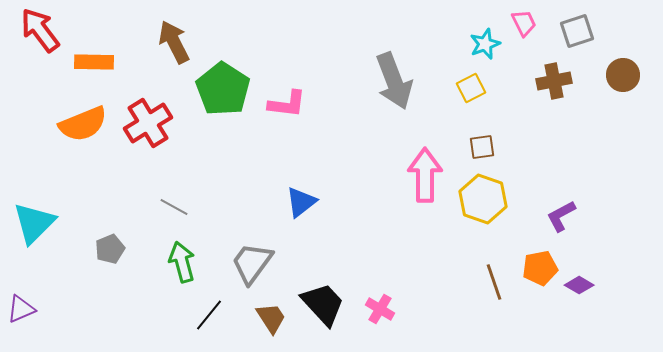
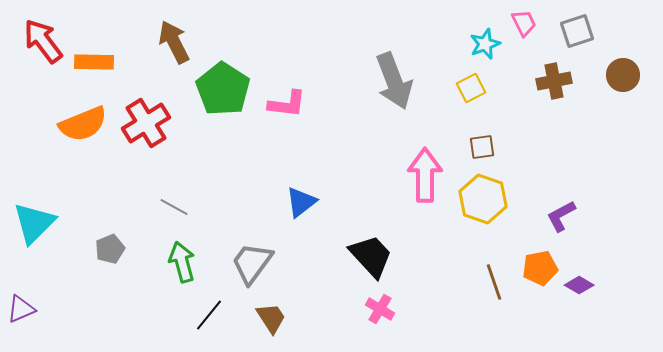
red arrow: moved 3 px right, 11 px down
red cross: moved 2 px left
black trapezoid: moved 48 px right, 48 px up
